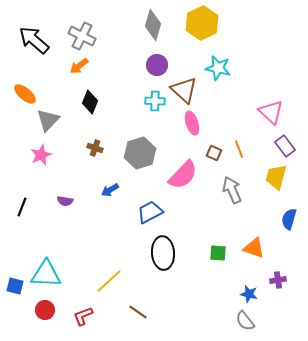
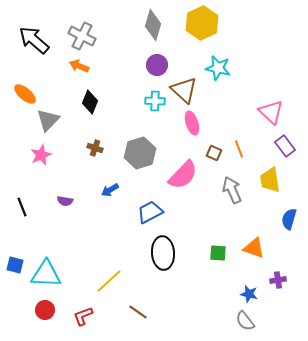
orange arrow: rotated 60 degrees clockwise
yellow trapezoid: moved 6 px left, 3 px down; rotated 24 degrees counterclockwise
black line: rotated 42 degrees counterclockwise
blue square: moved 21 px up
